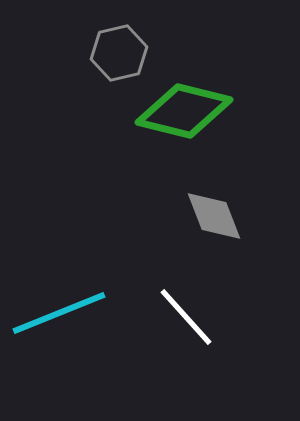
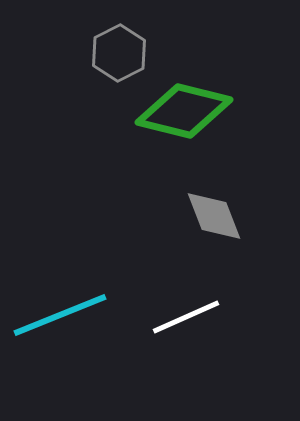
gray hexagon: rotated 14 degrees counterclockwise
cyan line: moved 1 px right, 2 px down
white line: rotated 72 degrees counterclockwise
